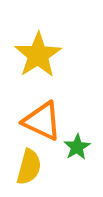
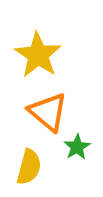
yellow star: rotated 6 degrees counterclockwise
orange triangle: moved 6 px right, 9 px up; rotated 15 degrees clockwise
